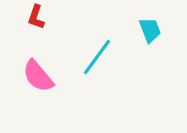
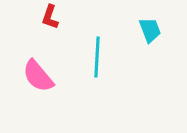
red L-shape: moved 14 px right
cyan line: rotated 33 degrees counterclockwise
